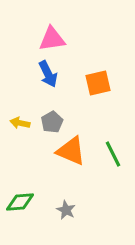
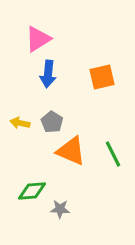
pink triangle: moved 14 px left; rotated 24 degrees counterclockwise
blue arrow: rotated 32 degrees clockwise
orange square: moved 4 px right, 6 px up
gray pentagon: rotated 10 degrees counterclockwise
green diamond: moved 12 px right, 11 px up
gray star: moved 6 px left, 1 px up; rotated 24 degrees counterclockwise
